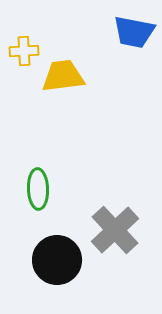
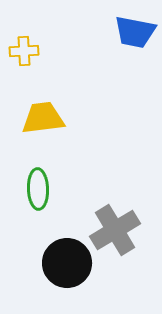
blue trapezoid: moved 1 px right
yellow trapezoid: moved 20 px left, 42 px down
gray cross: rotated 12 degrees clockwise
black circle: moved 10 px right, 3 px down
